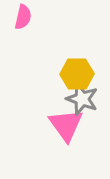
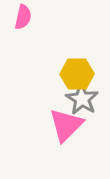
gray star: rotated 12 degrees clockwise
pink triangle: rotated 21 degrees clockwise
